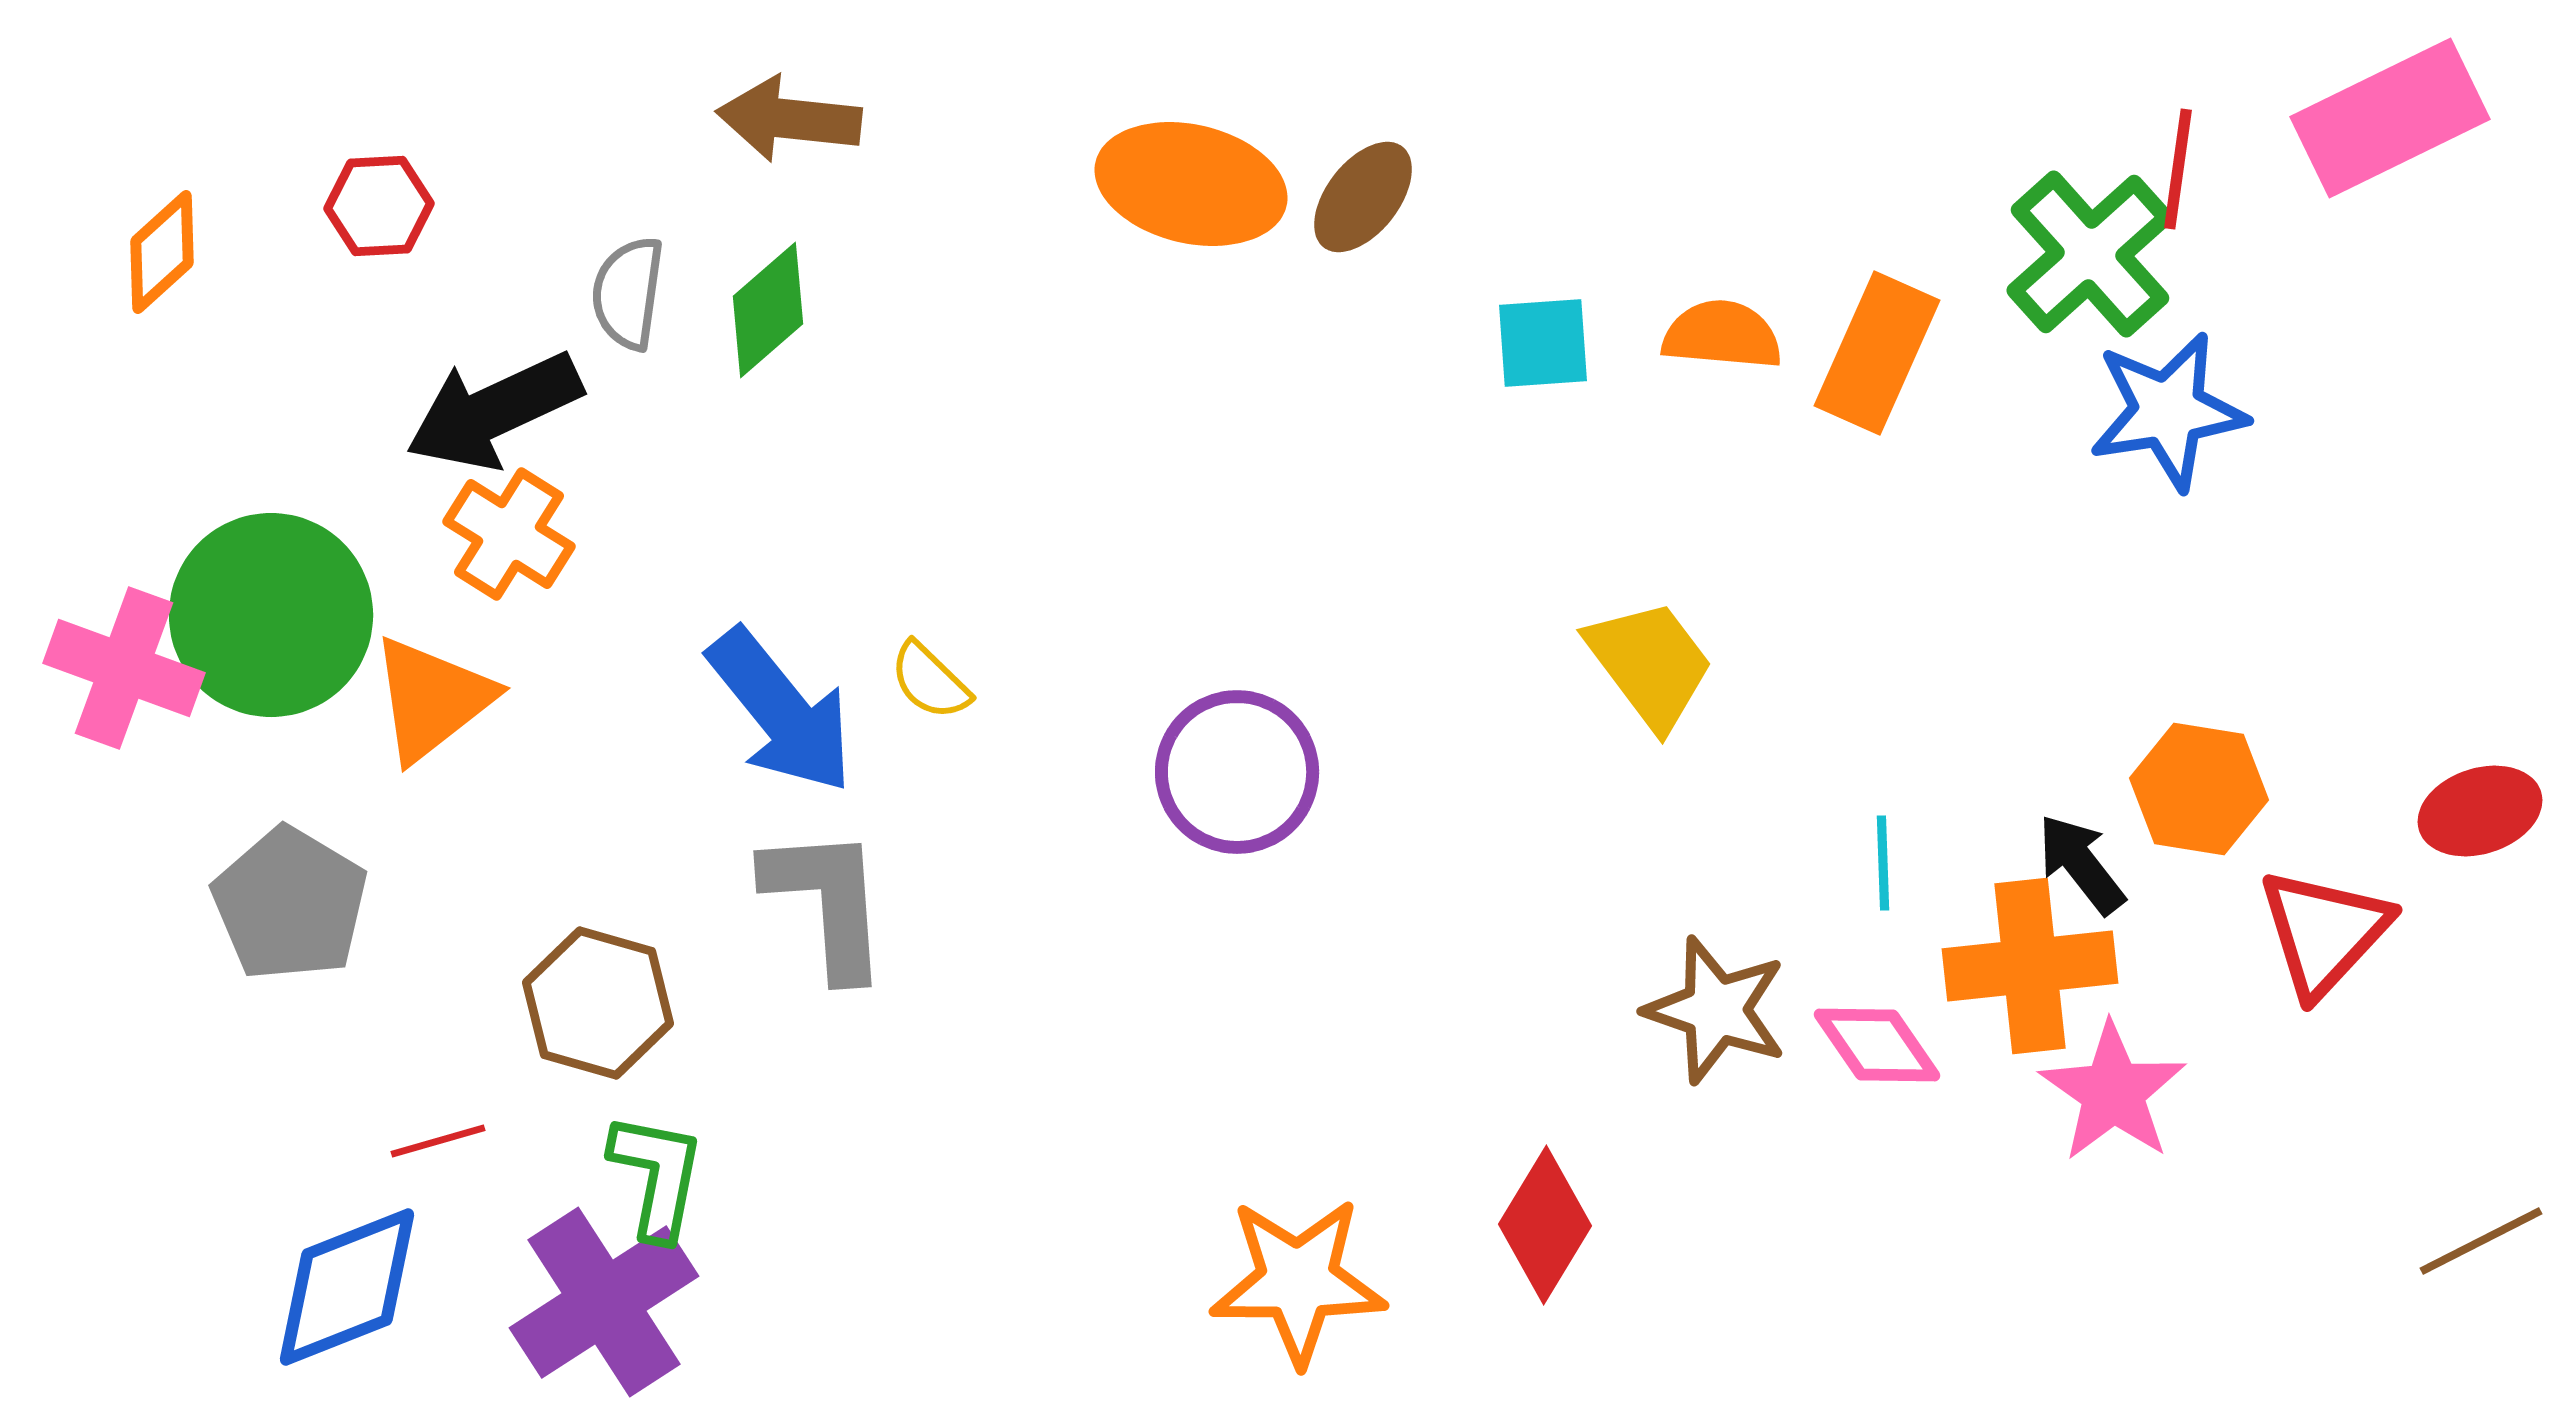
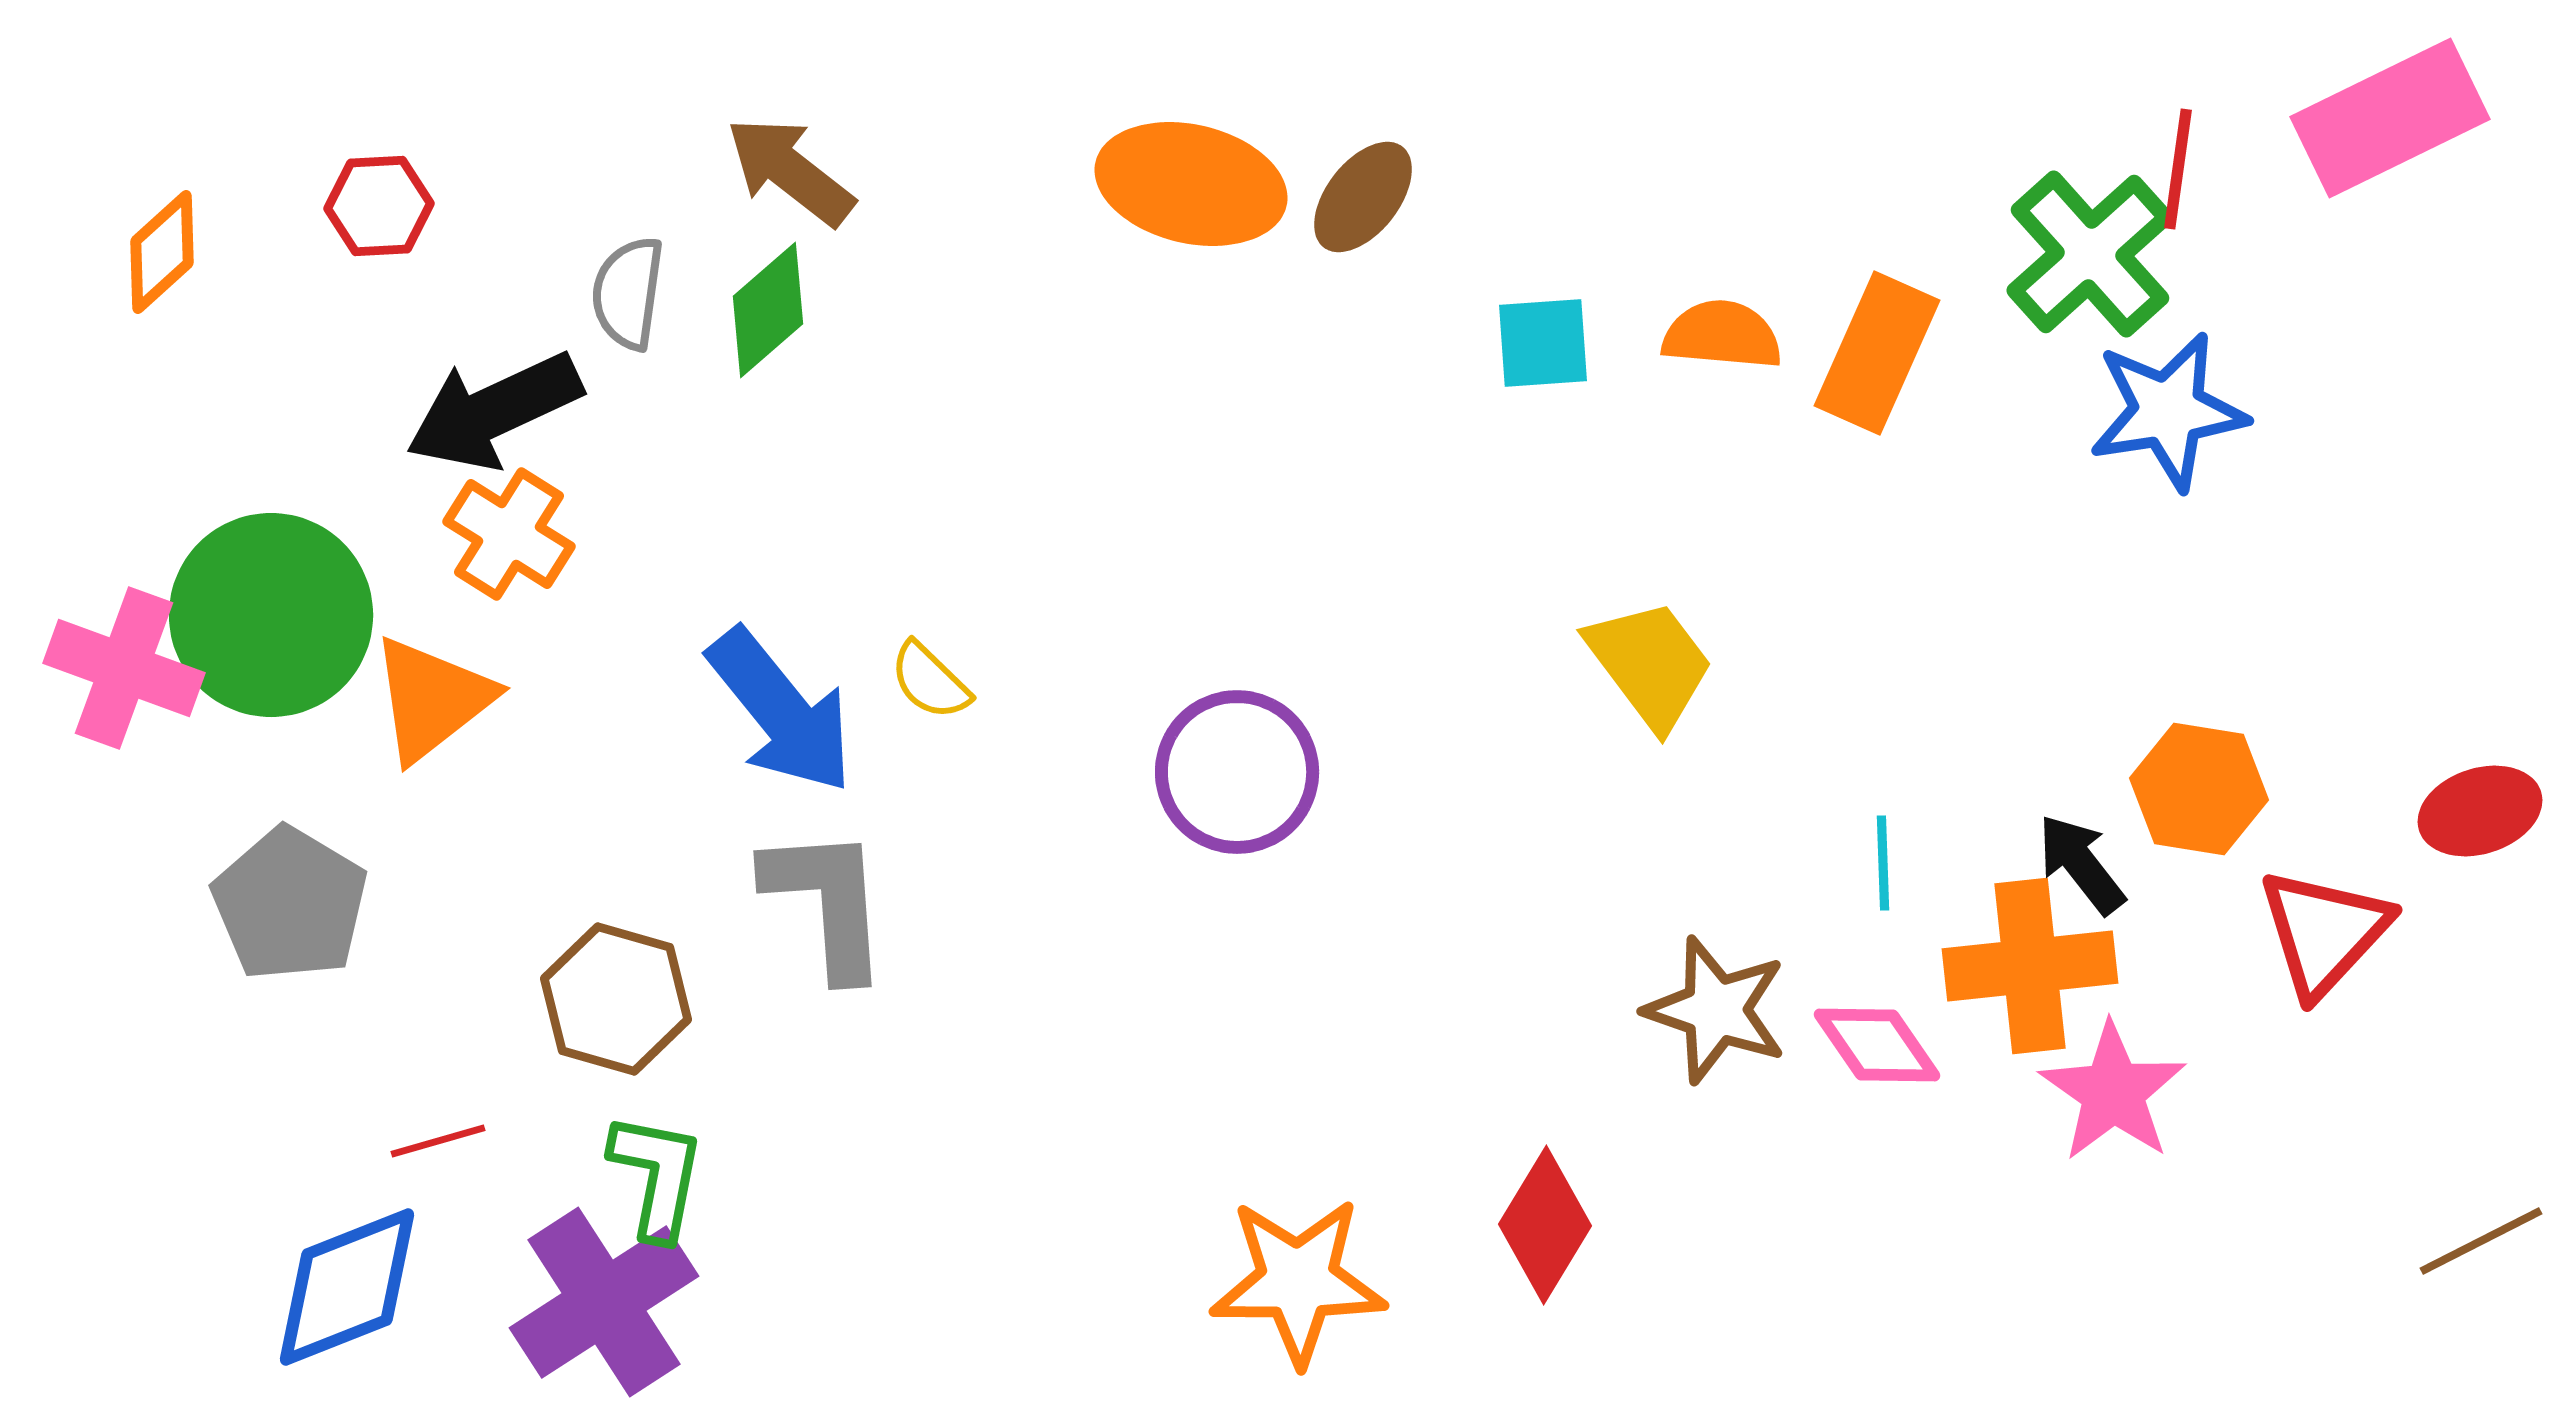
brown arrow at (789, 119): moved 1 px right, 52 px down; rotated 32 degrees clockwise
brown hexagon at (598, 1003): moved 18 px right, 4 px up
